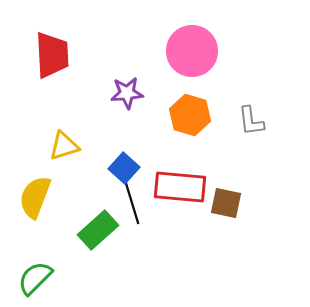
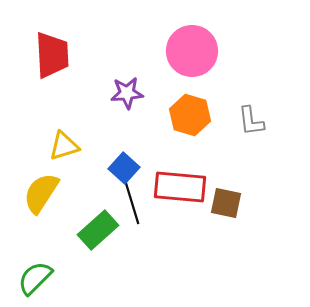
yellow semicircle: moved 6 px right, 4 px up; rotated 12 degrees clockwise
